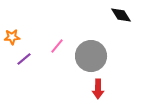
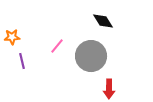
black diamond: moved 18 px left, 6 px down
purple line: moved 2 px left, 2 px down; rotated 63 degrees counterclockwise
red arrow: moved 11 px right
